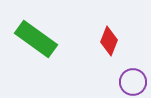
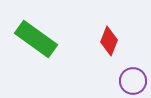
purple circle: moved 1 px up
